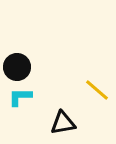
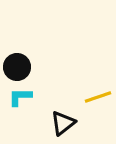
yellow line: moved 1 px right, 7 px down; rotated 60 degrees counterclockwise
black triangle: rotated 28 degrees counterclockwise
